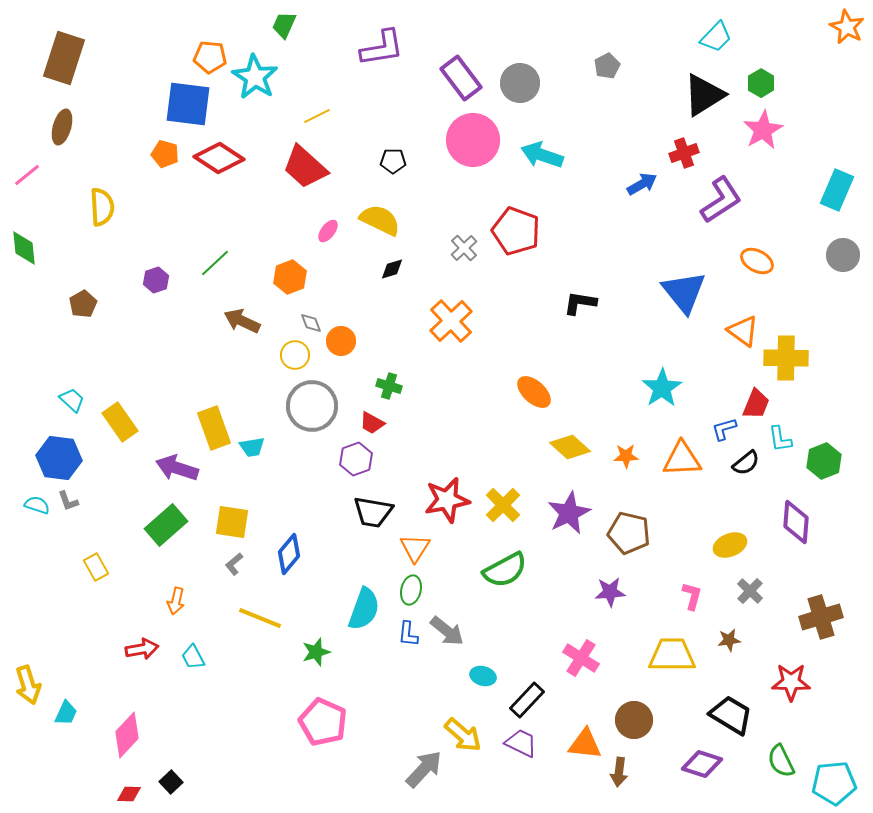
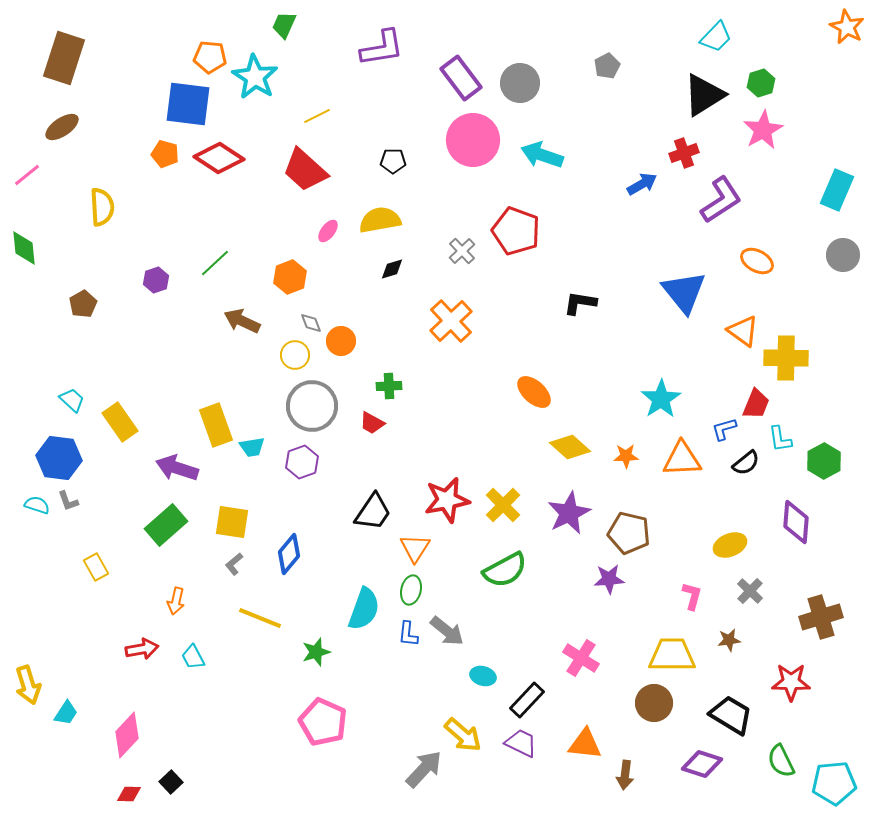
green hexagon at (761, 83): rotated 12 degrees clockwise
brown ellipse at (62, 127): rotated 40 degrees clockwise
red trapezoid at (305, 167): moved 3 px down
yellow semicircle at (380, 220): rotated 36 degrees counterclockwise
gray cross at (464, 248): moved 2 px left, 3 px down
green cross at (389, 386): rotated 20 degrees counterclockwise
cyan star at (662, 388): moved 1 px left, 11 px down
yellow rectangle at (214, 428): moved 2 px right, 3 px up
purple hexagon at (356, 459): moved 54 px left, 3 px down
green hexagon at (824, 461): rotated 8 degrees counterclockwise
black trapezoid at (373, 512): rotated 66 degrees counterclockwise
purple star at (610, 592): moved 1 px left, 13 px up
cyan trapezoid at (66, 713): rotated 8 degrees clockwise
brown circle at (634, 720): moved 20 px right, 17 px up
brown arrow at (619, 772): moved 6 px right, 3 px down
